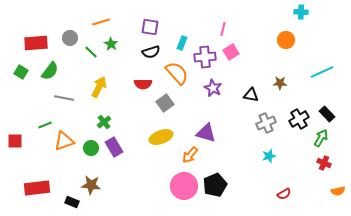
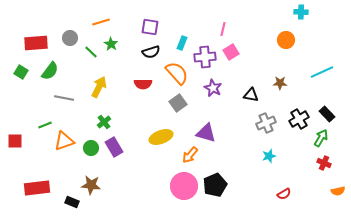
gray square at (165, 103): moved 13 px right
